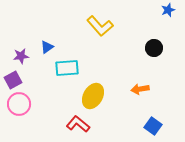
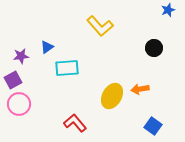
yellow ellipse: moved 19 px right
red L-shape: moved 3 px left, 1 px up; rotated 10 degrees clockwise
